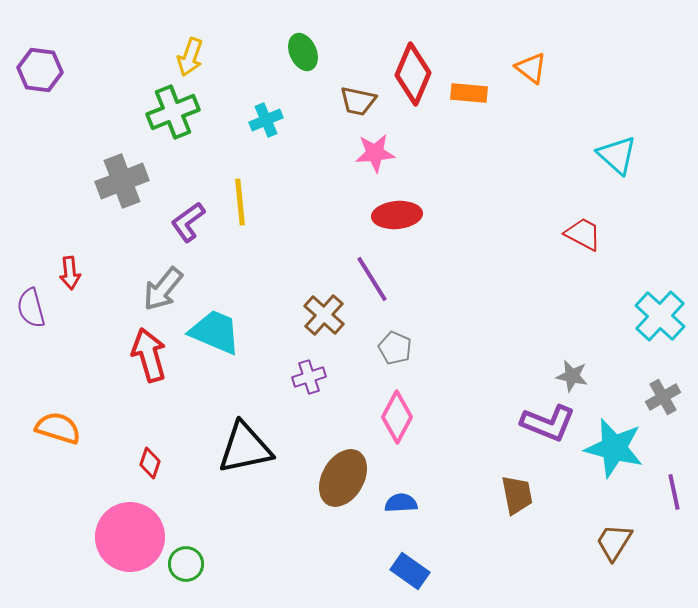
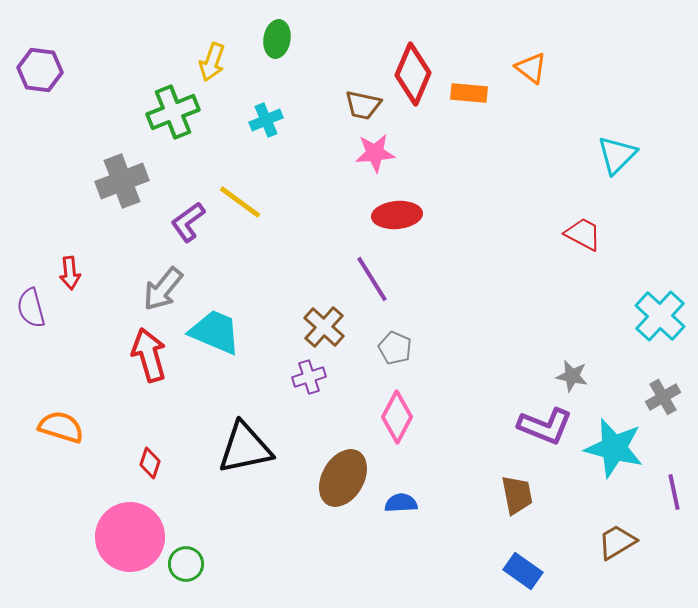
green ellipse at (303, 52): moved 26 px left, 13 px up; rotated 33 degrees clockwise
yellow arrow at (190, 57): moved 22 px right, 5 px down
brown trapezoid at (358, 101): moved 5 px right, 4 px down
cyan triangle at (617, 155): rotated 33 degrees clockwise
yellow line at (240, 202): rotated 48 degrees counterclockwise
brown cross at (324, 315): moved 12 px down
purple L-shape at (548, 423): moved 3 px left, 3 px down
orange semicircle at (58, 428): moved 3 px right, 1 px up
brown trapezoid at (614, 542): moved 3 px right; rotated 27 degrees clockwise
blue rectangle at (410, 571): moved 113 px right
